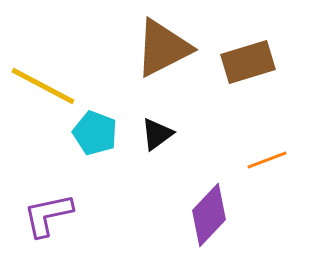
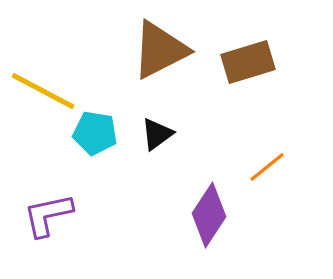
brown triangle: moved 3 px left, 2 px down
yellow line: moved 5 px down
cyan pentagon: rotated 12 degrees counterclockwise
orange line: moved 7 px down; rotated 18 degrees counterclockwise
purple diamond: rotated 10 degrees counterclockwise
